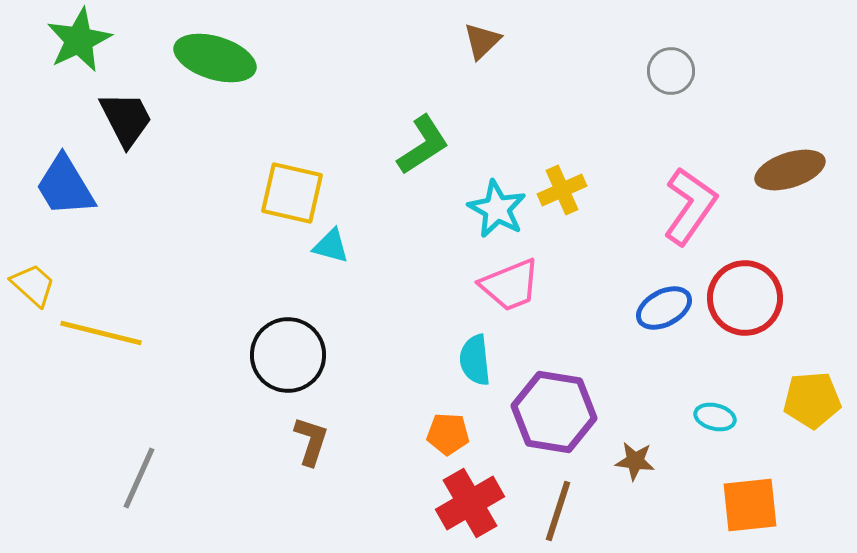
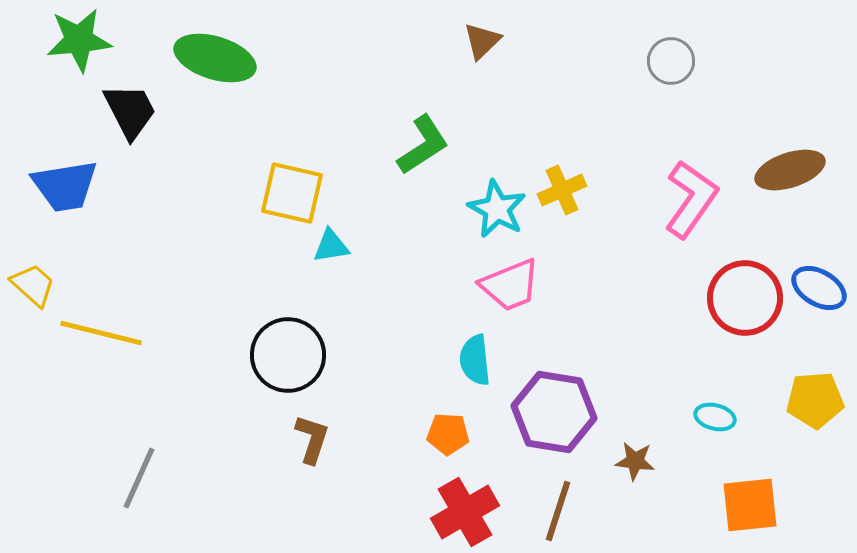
green star: rotated 20 degrees clockwise
gray circle: moved 10 px up
black trapezoid: moved 4 px right, 8 px up
blue trapezoid: rotated 68 degrees counterclockwise
pink L-shape: moved 1 px right, 7 px up
cyan triangle: rotated 24 degrees counterclockwise
blue ellipse: moved 155 px right, 20 px up; rotated 58 degrees clockwise
yellow pentagon: moved 3 px right
brown L-shape: moved 1 px right, 2 px up
red cross: moved 5 px left, 9 px down
